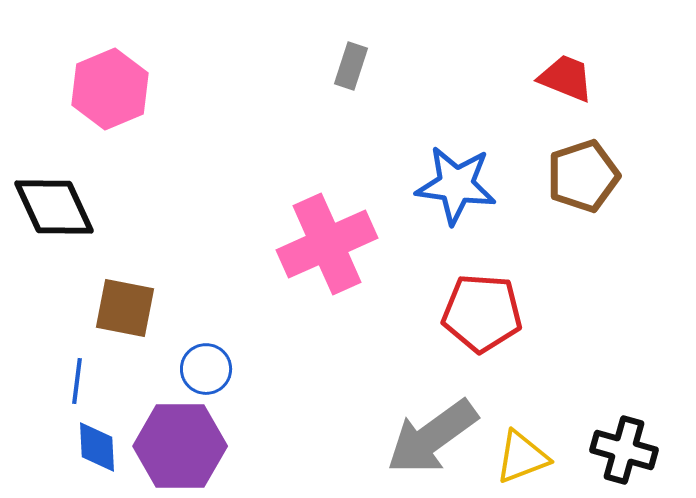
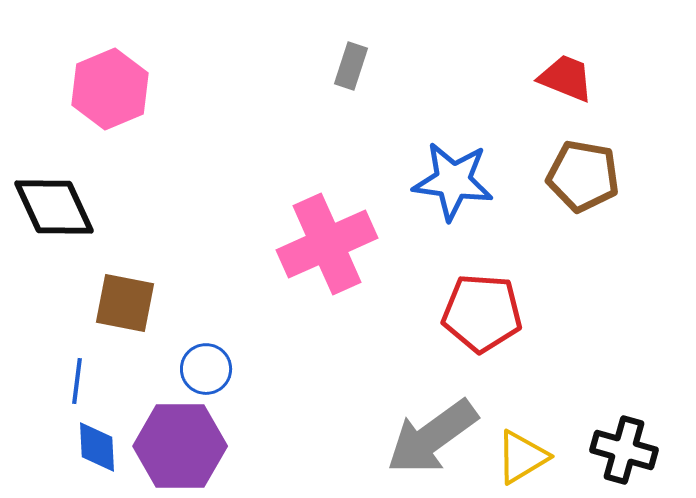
brown pentagon: rotated 28 degrees clockwise
blue star: moved 3 px left, 4 px up
brown square: moved 5 px up
yellow triangle: rotated 10 degrees counterclockwise
